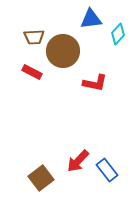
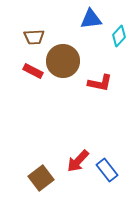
cyan diamond: moved 1 px right, 2 px down
brown circle: moved 10 px down
red rectangle: moved 1 px right, 1 px up
red L-shape: moved 5 px right
